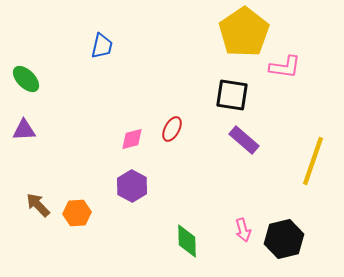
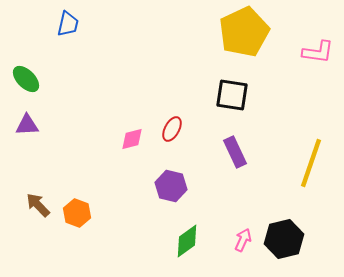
yellow pentagon: rotated 9 degrees clockwise
blue trapezoid: moved 34 px left, 22 px up
pink L-shape: moved 33 px right, 15 px up
purple triangle: moved 3 px right, 5 px up
purple rectangle: moved 9 px left, 12 px down; rotated 24 degrees clockwise
yellow line: moved 2 px left, 2 px down
purple hexagon: moved 39 px right; rotated 16 degrees counterclockwise
orange hexagon: rotated 24 degrees clockwise
pink arrow: moved 10 px down; rotated 140 degrees counterclockwise
green diamond: rotated 56 degrees clockwise
